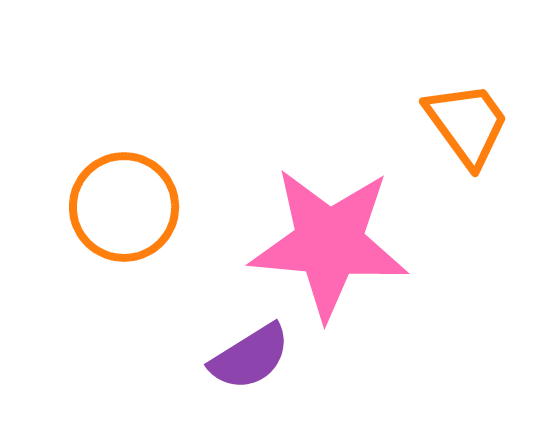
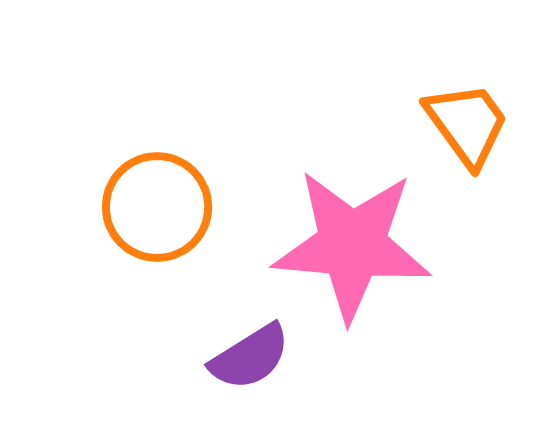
orange circle: moved 33 px right
pink star: moved 23 px right, 2 px down
